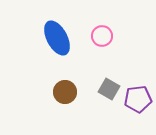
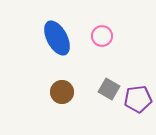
brown circle: moved 3 px left
